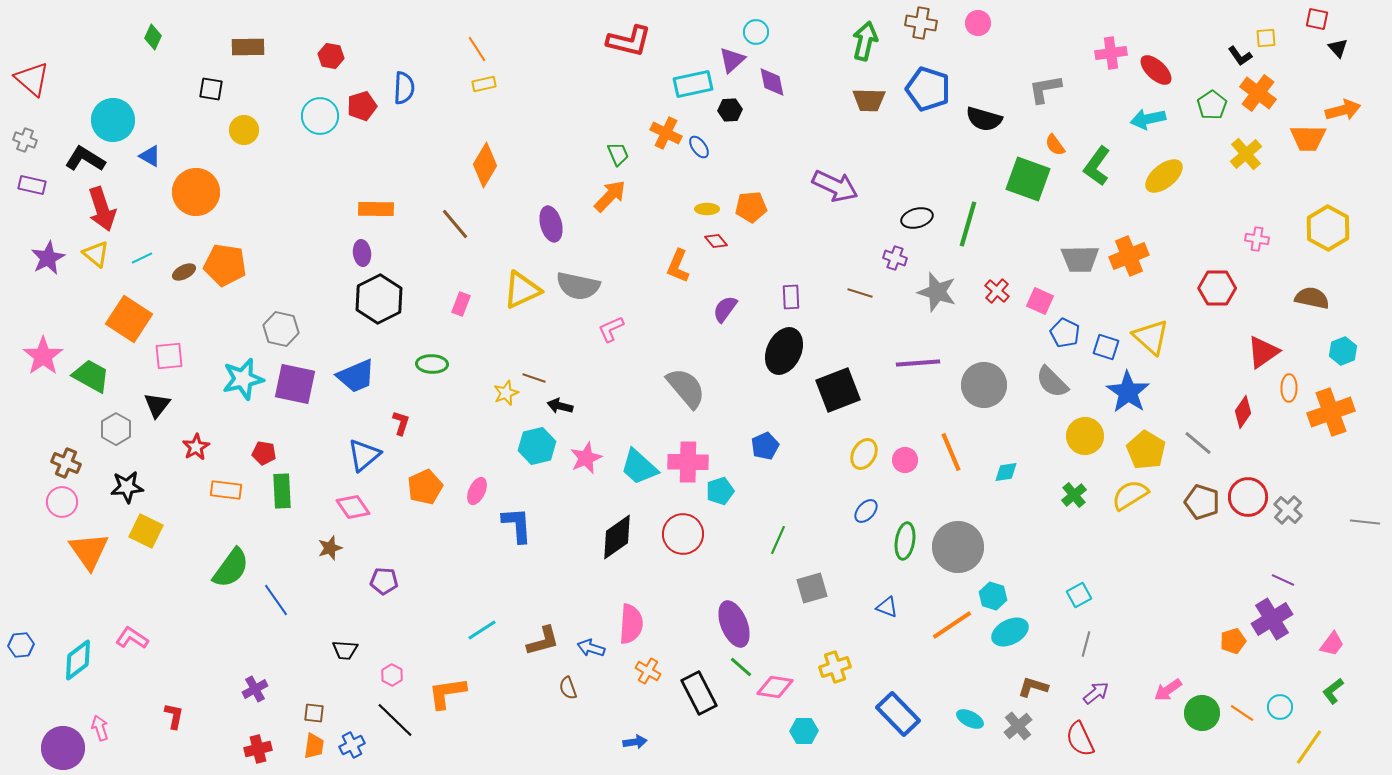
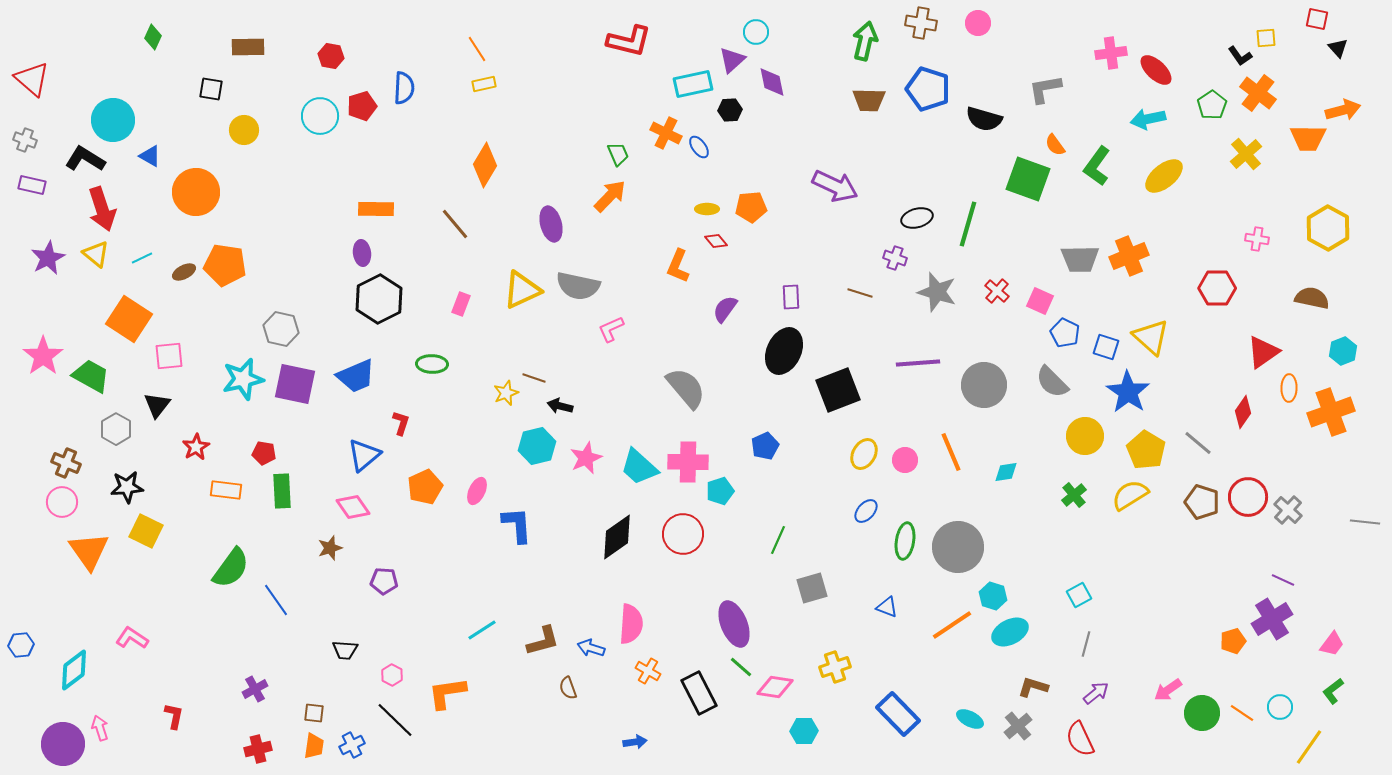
cyan diamond at (78, 660): moved 4 px left, 10 px down
purple circle at (63, 748): moved 4 px up
